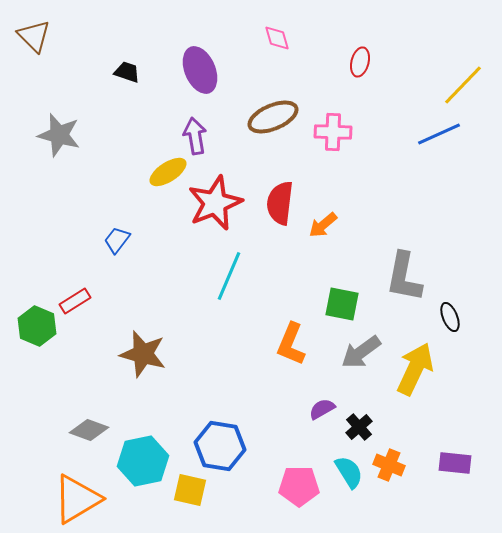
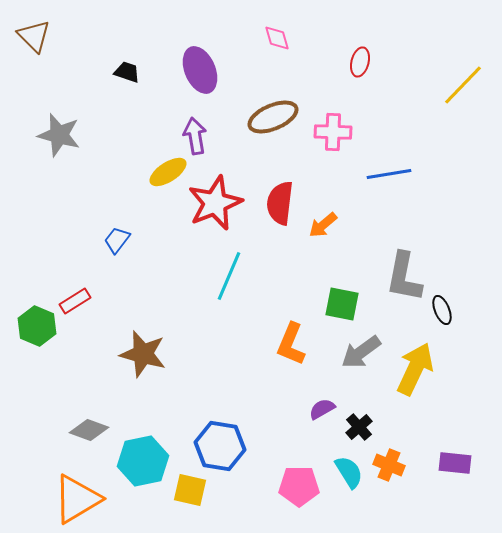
blue line: moved 50 px left, 40 px down; rotated 15 degrees clockwise
black ellipse: moved 8 px left, 7 px up
